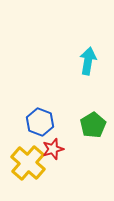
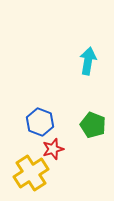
green pentagon: rotated 20 degrees counterclockwise
yellow cross: moved 3 px right, 10 px down; rotated 16 degrees clockwise
